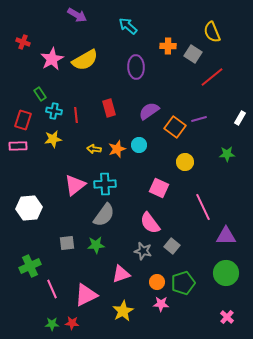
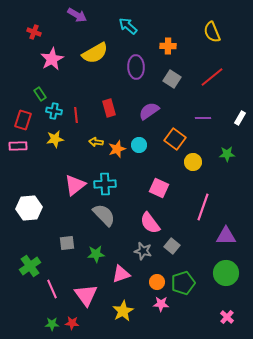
red cross at (23, 42): moved 11 px right, 10 px up
gray square at (193, 54): moved 21 px left, 25 px down
yellow semicircle at (85, 60): moved 10 px right, 7 px up
purple line at (199, 119): moved 4 px right, 1 px up; rotated 14 degrees clockwise
orange square at (175, 127): moved 12 px down
yellow star at (53, 139): moved 2 px right
yellow arrow at (94, 149): moved 2 px right, 7 px up
yellow circle at (185, 162): moved 8 px right
pink line at (203, 207): rotated 44 degrees clockwise
gray semicircle at (104, 215): rotated 80 degrees counterclockwise
green star at (96, 245): moved 9 px down
green cross at (30, 266): rotated 10 degrees counterclockwise
pink triangle at (86, 295): rotated 40 degrees counterclockwise
